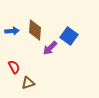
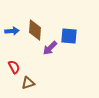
blue square: rotated 30 degrees counterclockwise
